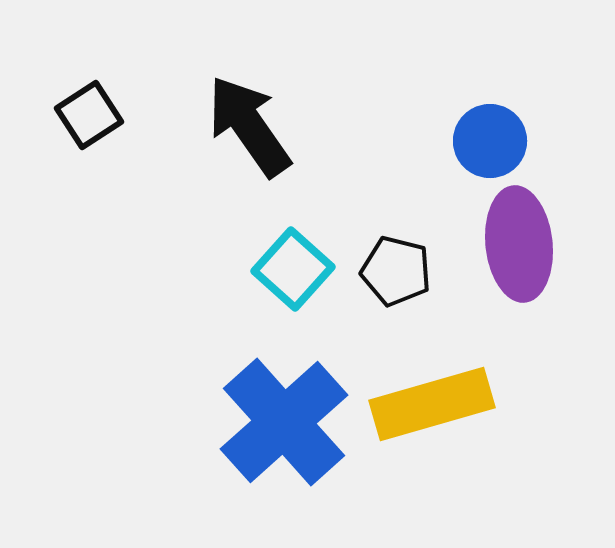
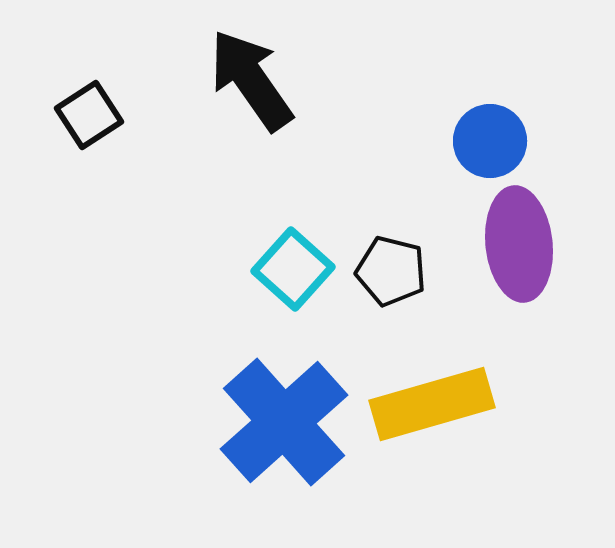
black arrow: moved 2 px right, 46 px up
black pentagon: moved 5 px left
